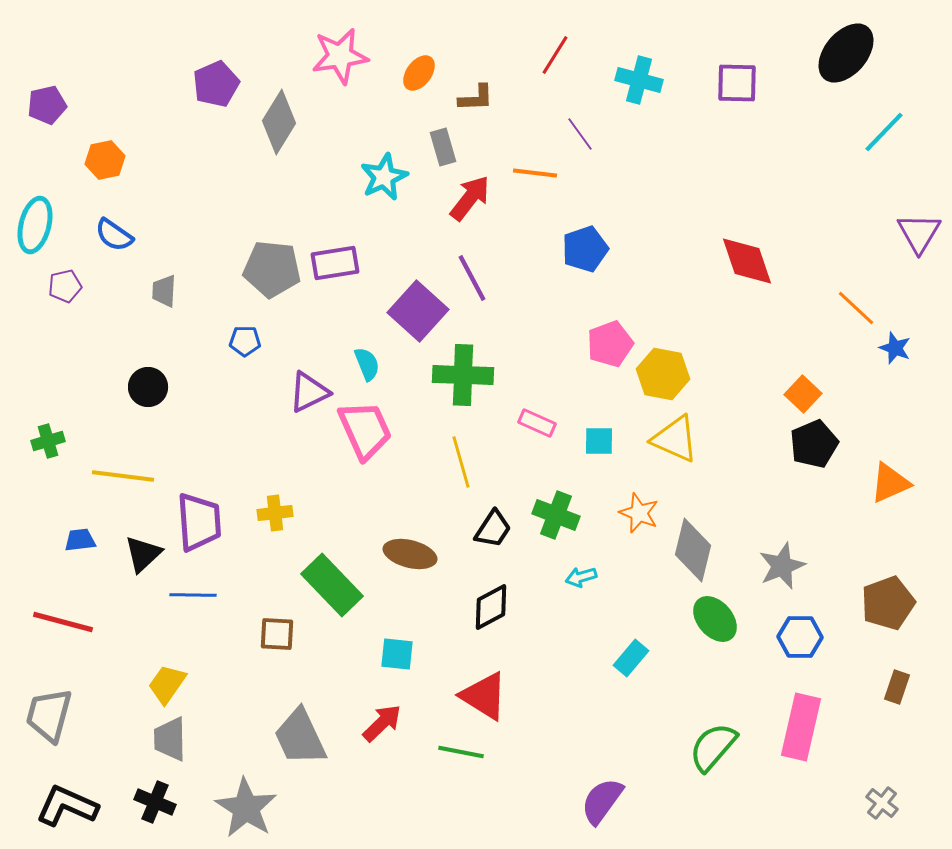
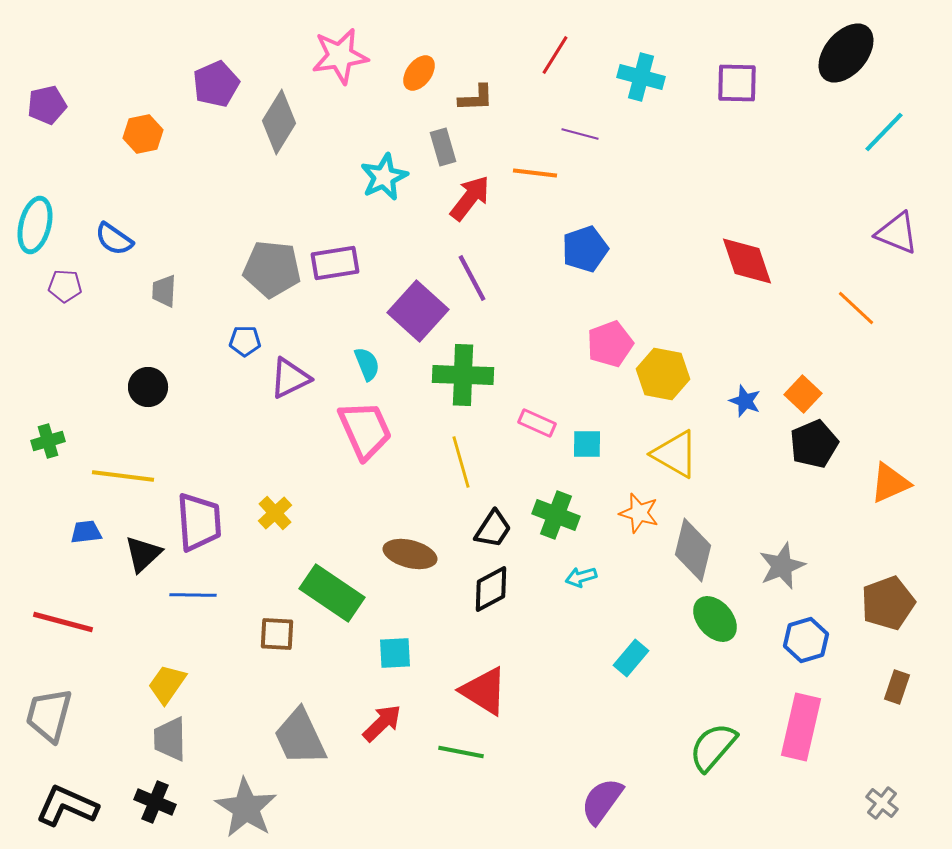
cyan cross at (639, 80): moved 2 px right, 3 px up
purple line at (580, 134): rotated 39 degrees counterclockwise
orange hexagon at (105, 160): moved 38 px right, 26 px up
purple triangle at (919, 233): moved 22 px left; rotated 39 degrees counterclockwise
blue semicircle at (114, 235): moved 4 px down
purple pentagon at (65, 286): rotated 16 degrees clockwise
blue star at (895, 348): moved 150 px left, 53 px down
purple triangle at (309, 392): moved 19 px left, 14 px up
yellow triangle at (675, 439): moved 15 px down; rotated 6 degrees clockwise
cyan square at (599, 441): moved 12 px left, 3 px down
yellow cross at (275, 513): rotated 36 degrees counterclockwise
orange star at (639, 513): rotated 6 degrees counterclockwise
blue trapezoid at (80, 540): moved 6 px right, 8 px up
green rectangle at (332, 585): moved 8 px down; rotated 12 degrees counterclockwise
black diamond at (491, 607): moved 18 px up
blue hexagon at (800, 637): moved 6 px right, 3 px down; rotated 18 degrees counterclockwise
cyan square at (397, 654): moved 2 px left, 1 px up; rotated 9 degrees counterclockwise
red triangle at (484, 696): moved 5 px up
